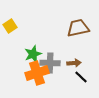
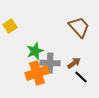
brown trapezoid: moved 1 px right, 1 px up; rotated 60 degrees clockwise
green star: moved 2 px right, 3 px up
brown arrow: rotated 32 degrees counterclockwise
